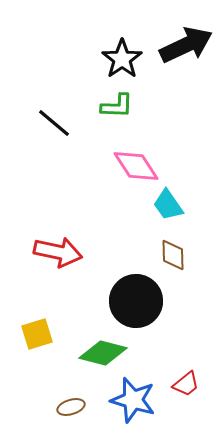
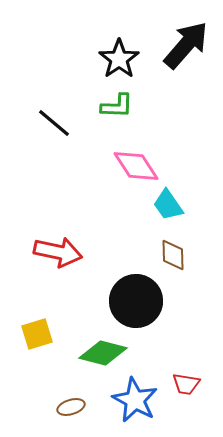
black arrow: rotated 24 degrees counterclockwise
black star: moved 3 px left
red trapezoid: rotated 48 degrees clockwise
blue star: moved 2 px right; rotated 12 degrees clockwise
